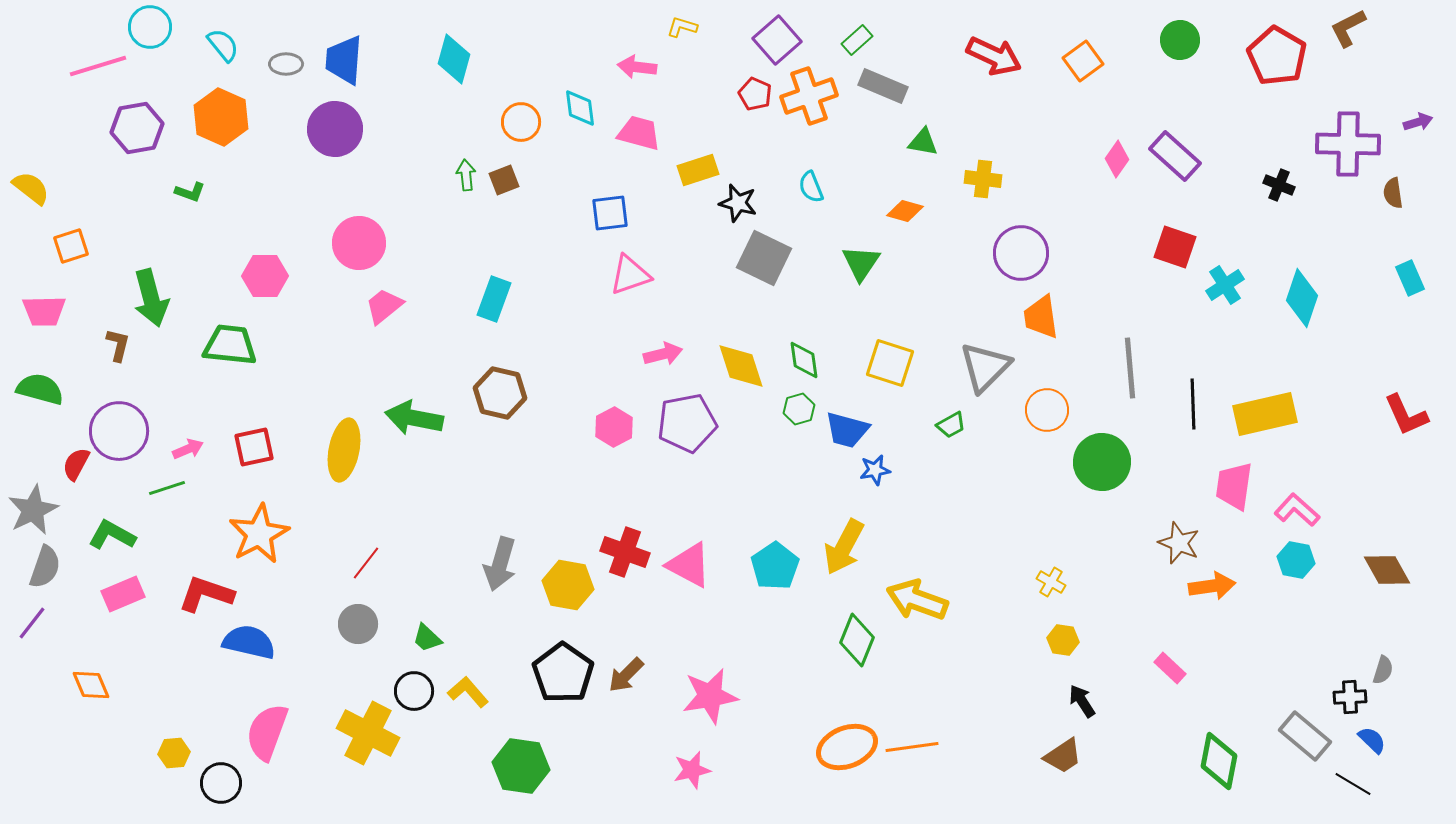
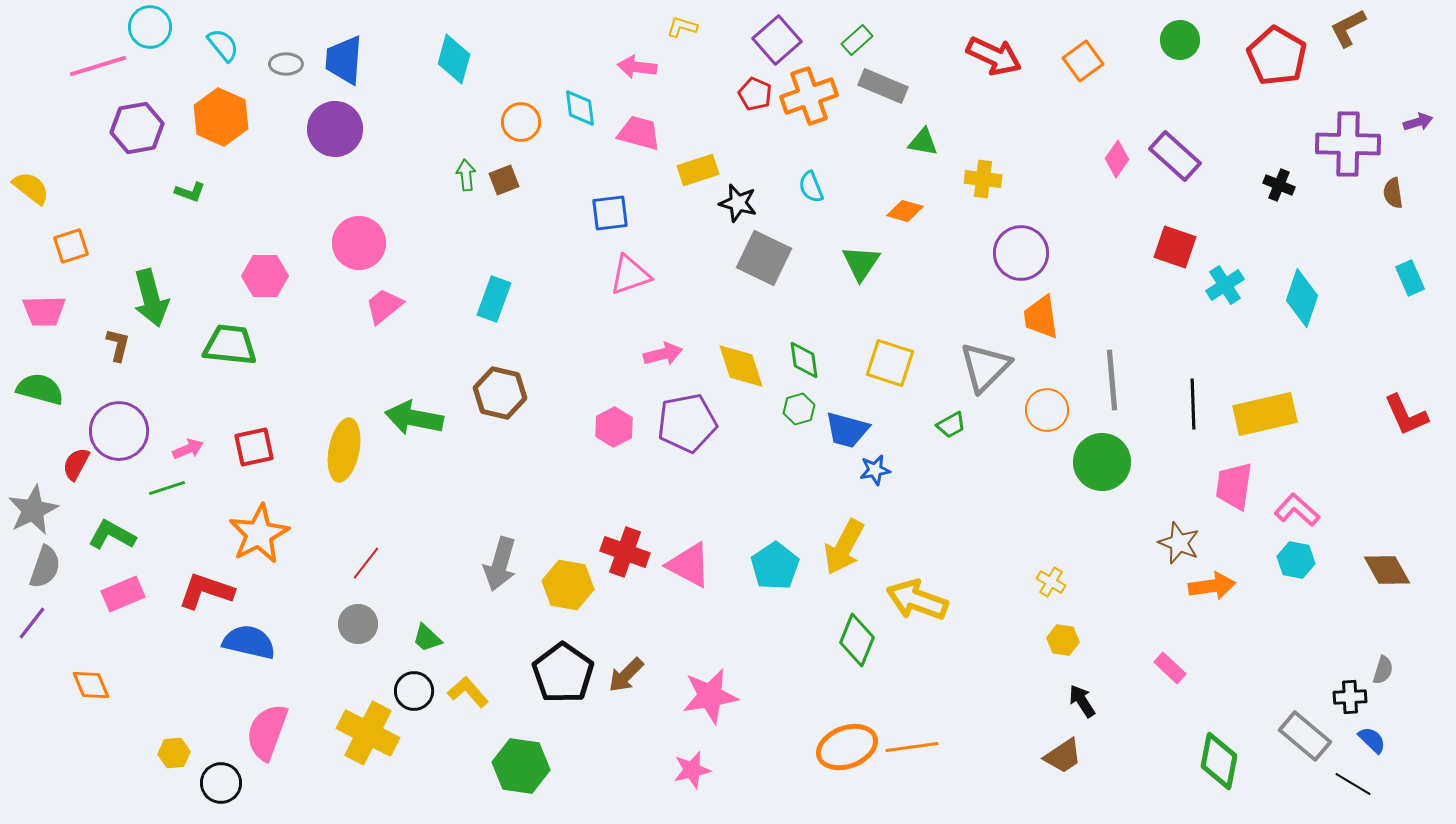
gray line at (1130, 368): moved 18 px left, 12 px down
red L-shape at (206, 594): moved 3 px up
